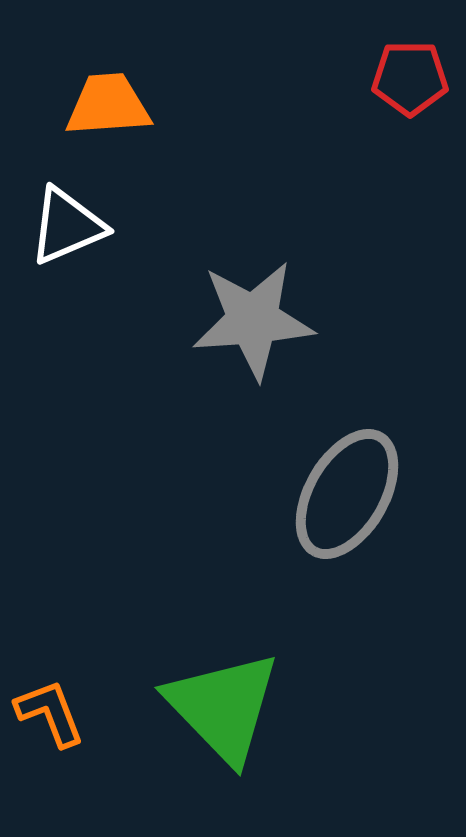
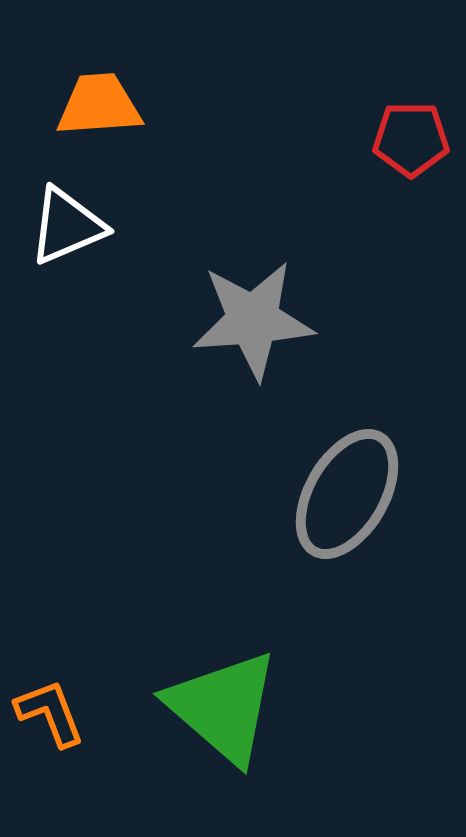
red pentagon: moved 1 px right, 61 px down
orange trapezoid: moved 9 px left
green triangle: rotated 5 degrees counterclockwise
